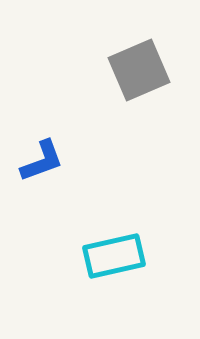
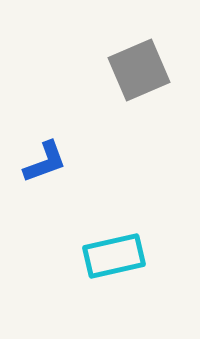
blue L-shape: moved 3 px right, 1 px down
